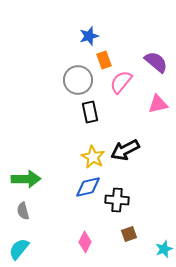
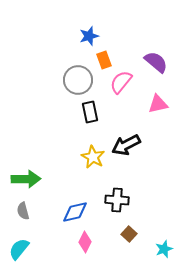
black arrow: moved 1 px right, 5 px up
blue diamond: moved 13 px left, 25 px down
brown square: rotated 28 degrees counterclockwise
